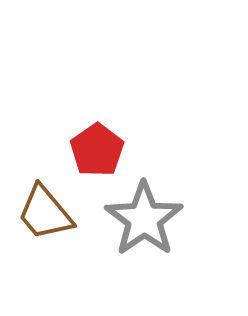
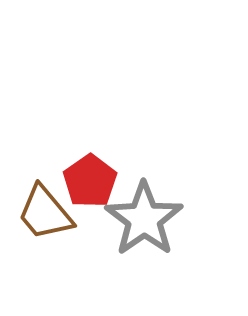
red pentagon: moved 7 px left, 31 px down
